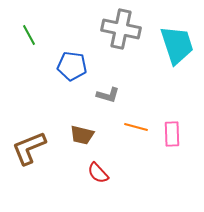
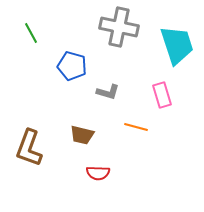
gray cross: moved 2 px left, 2 px up
green line: moved 2 px right, 2 px up
blue pentagon: rotated 8 degrees clockwise
gray L-shape: moved 3 px up
pink rectangle: moved 10 px left, 39 px up; rotated 15 degrees counterclockwise
brown L-shape: rotated 48 degrees counterclockwise
red semicircle: rotated 45 degrees counterclockwise
